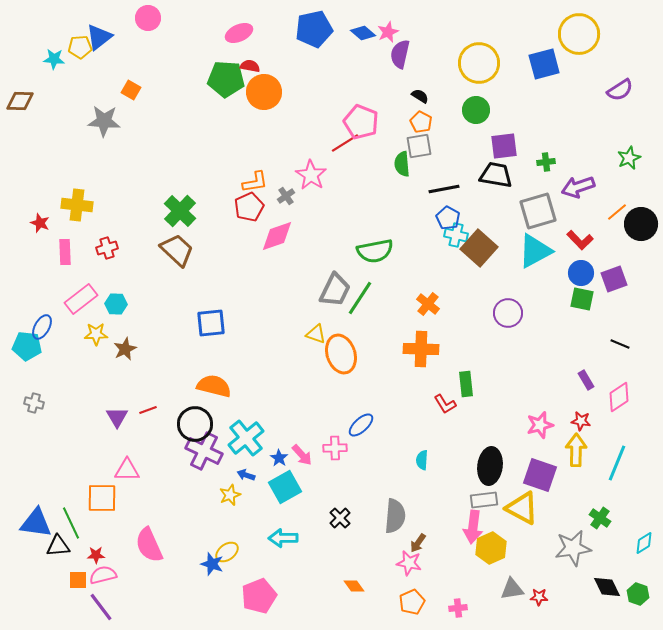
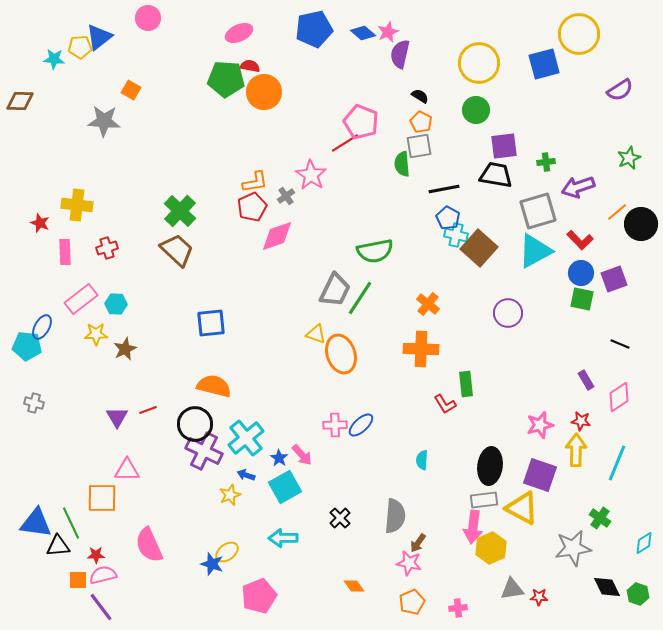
red pentagon at (249, 207): moved 3 px right
pink cross at (335, 448): moved 23 px up
